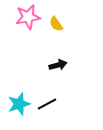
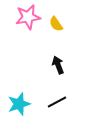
black arrow: rotated 96 degrees counterclockwise
black line: moved 10 px right, 2 px up
